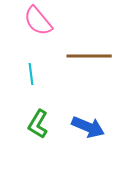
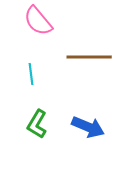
brown line: moved 1 px down
green L-shape: moved 1 px left
